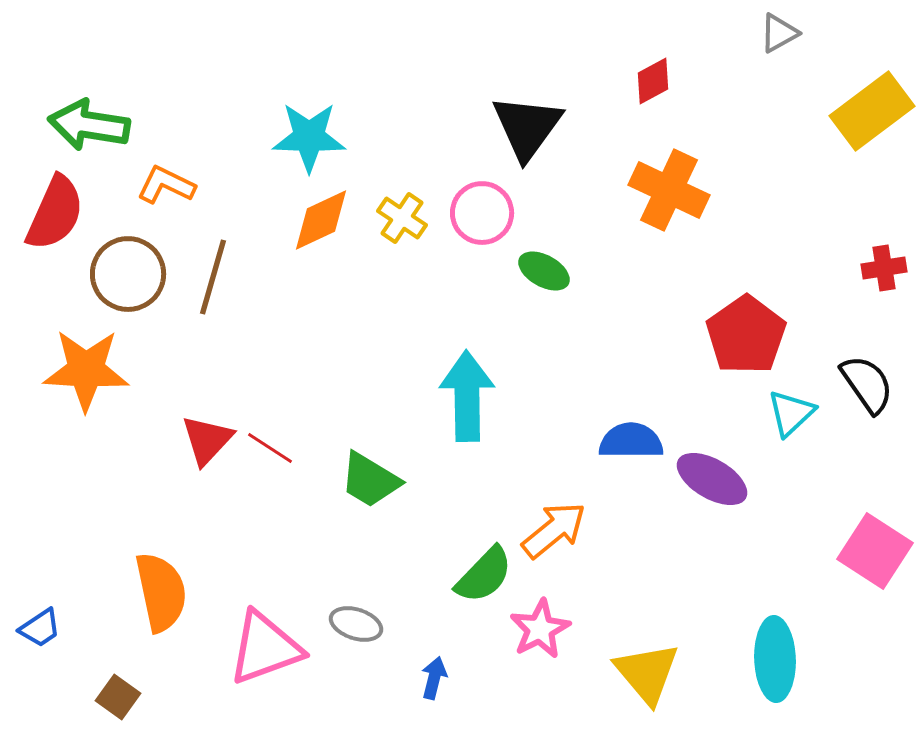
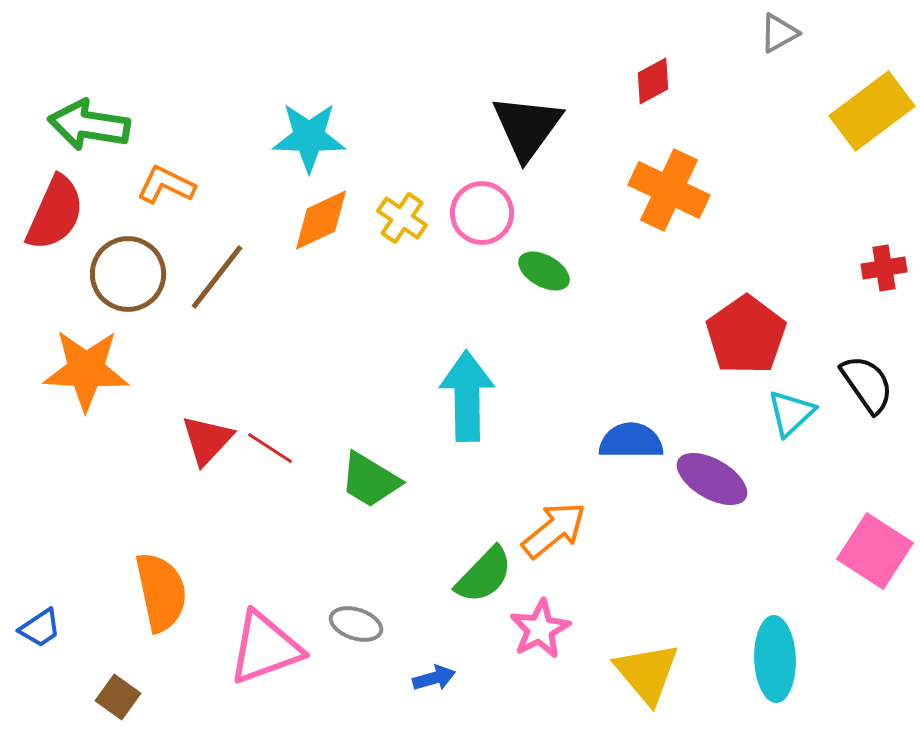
brown line: moved 4 px right; rotated 22 degrees clockwise
blue arrow: rotated 60 degrees clockwise
